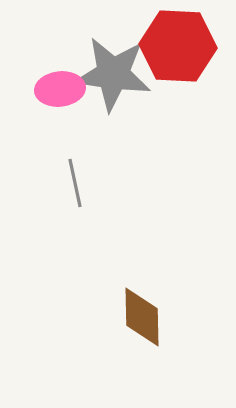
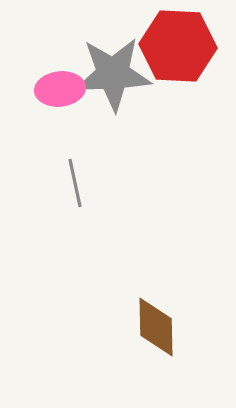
gray star: rotated 10 degrees counterclockwise
brown diamond: moved 14 px right, 10 px down
